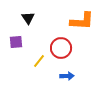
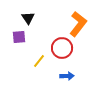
orange L-shape: moved 4 px left, 3 px down; rotated 55 degrees counterclockwise
purple square: moved 3 px right, 5 px up
red circle: moved 1 px right
